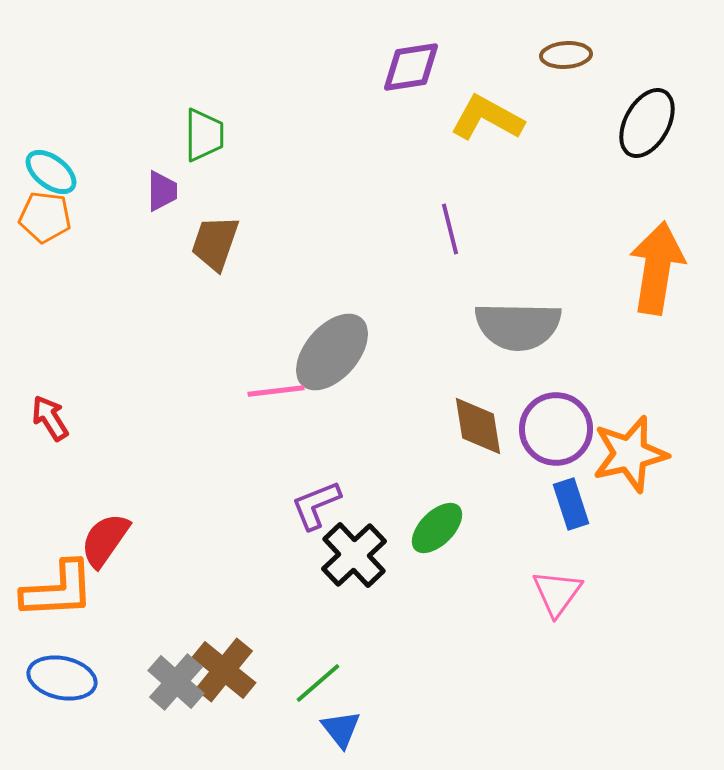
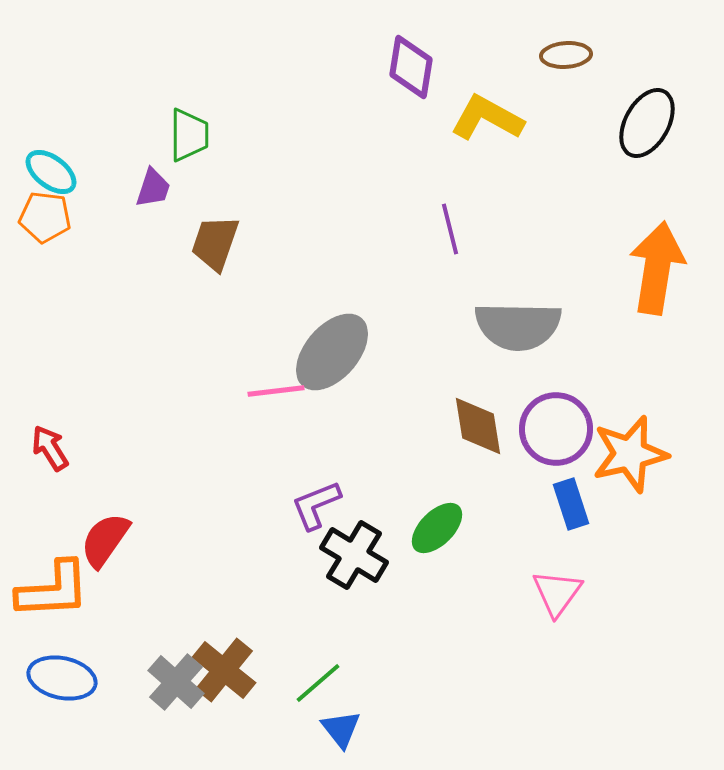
purple diamond: rotated 72 degrees counterclockwise
green trapezoid: moved 15 px left
purple trapezoid: moved 9 px left, 3 px up; rotated 18 degrees clockwise
red arrow: moved 30 px down
black cross: rotated 16 degrees counterclockwise
orange L-shape: moved 5 px left
